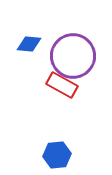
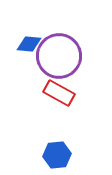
purple circle: moved 14 px left
red rectangle: moved 3 px left, 8 px down
